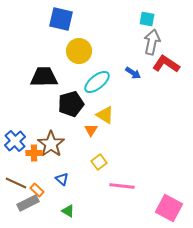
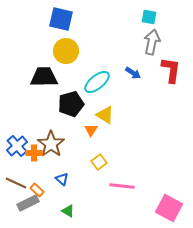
cyan square: moved 2 px right, 2 px up
yellow circle: moved 13 px left
red L-shape: moved 5 px right, 6 px down; rotated 64 degrees clockwise
blue cross: moved 2 px right, 5 px down
